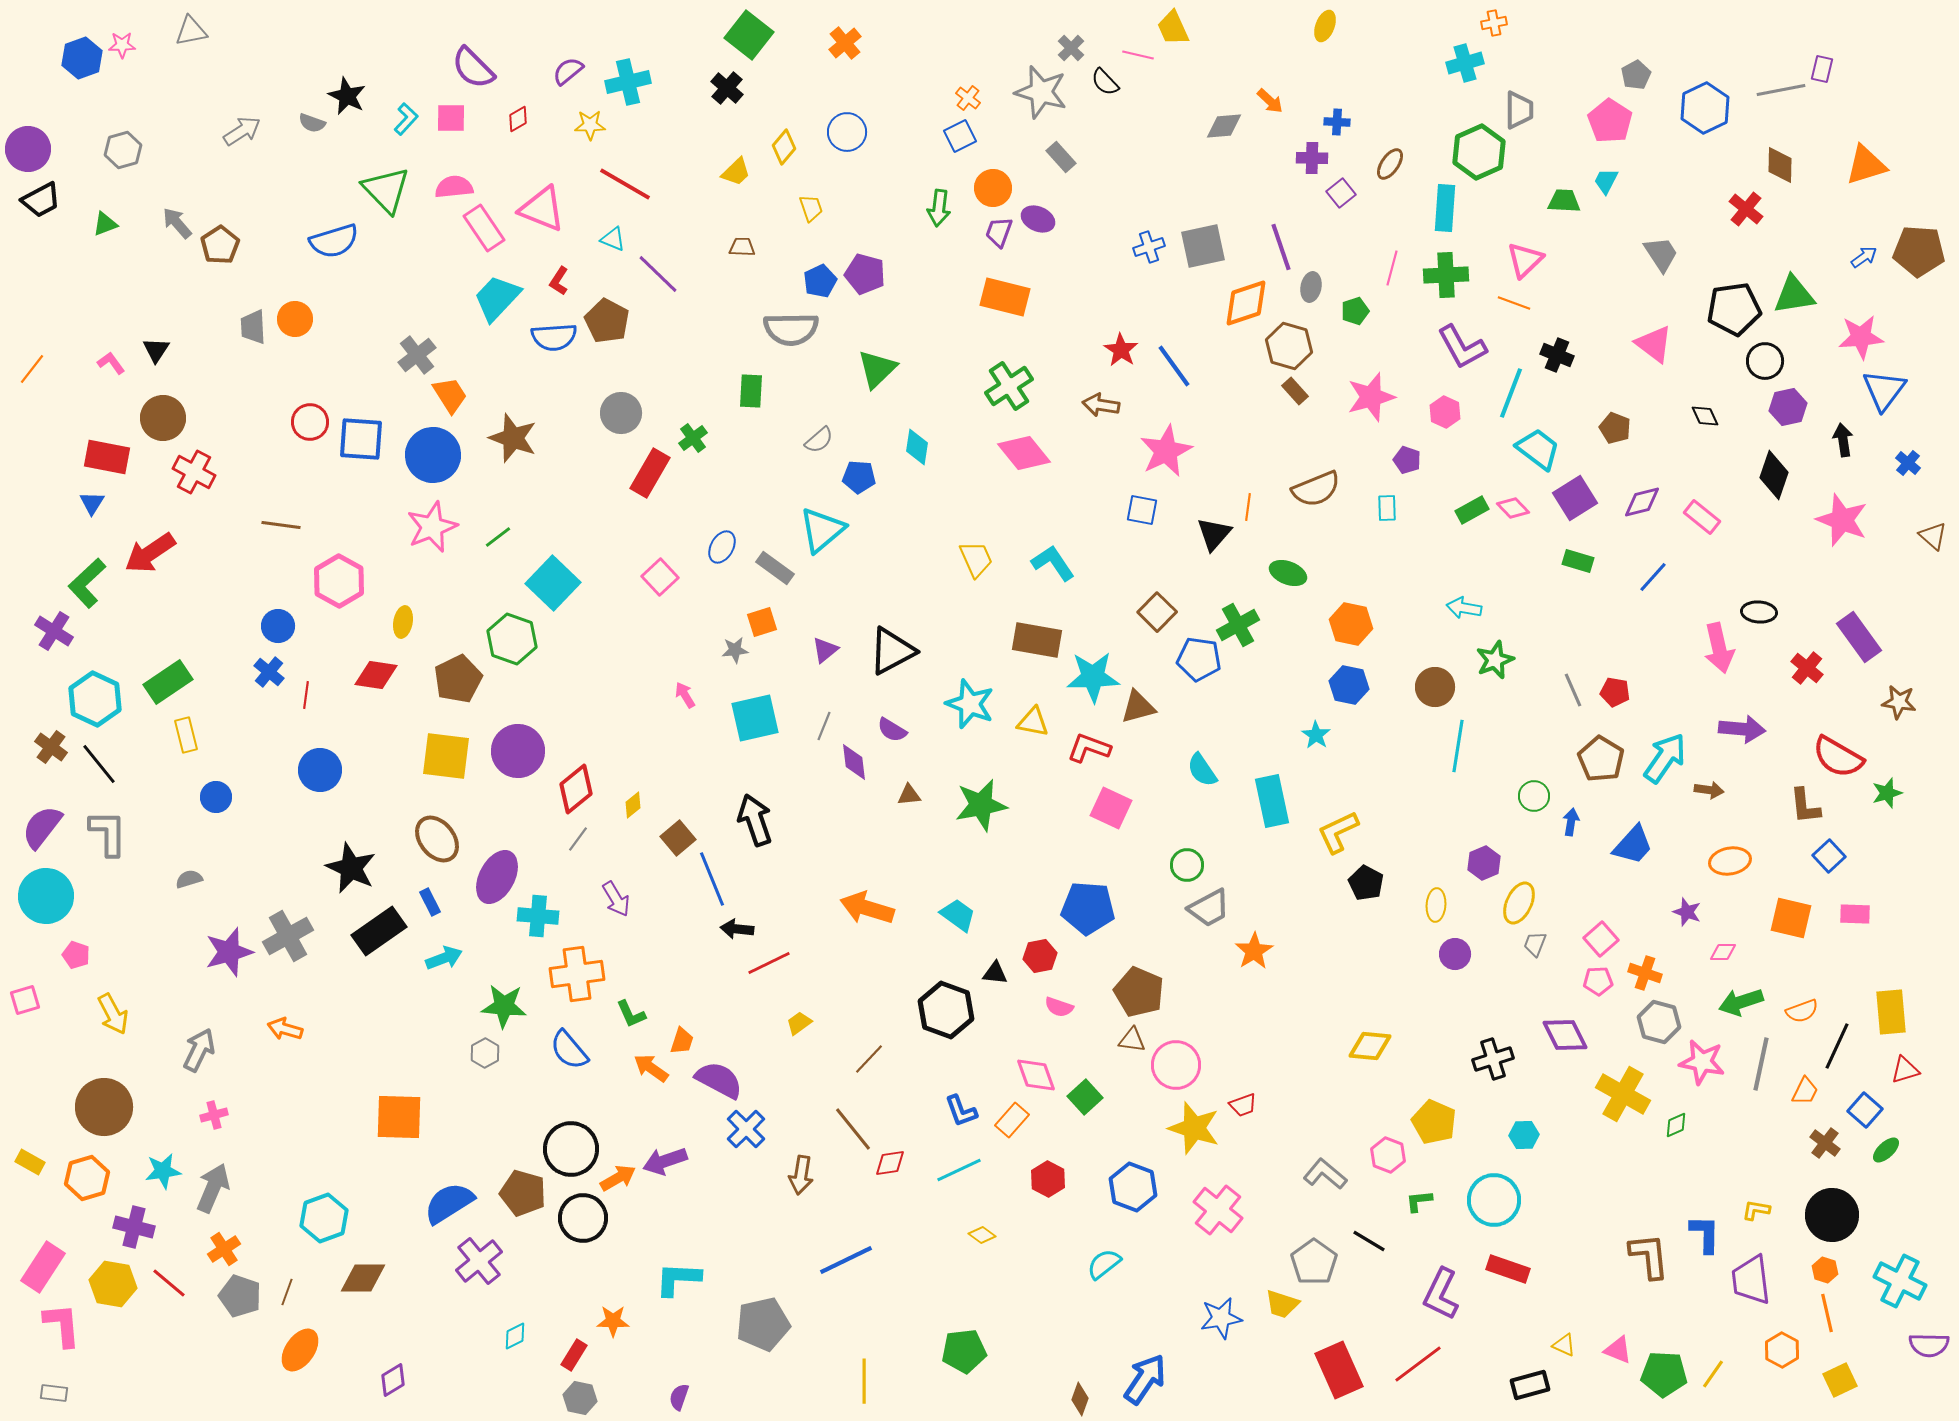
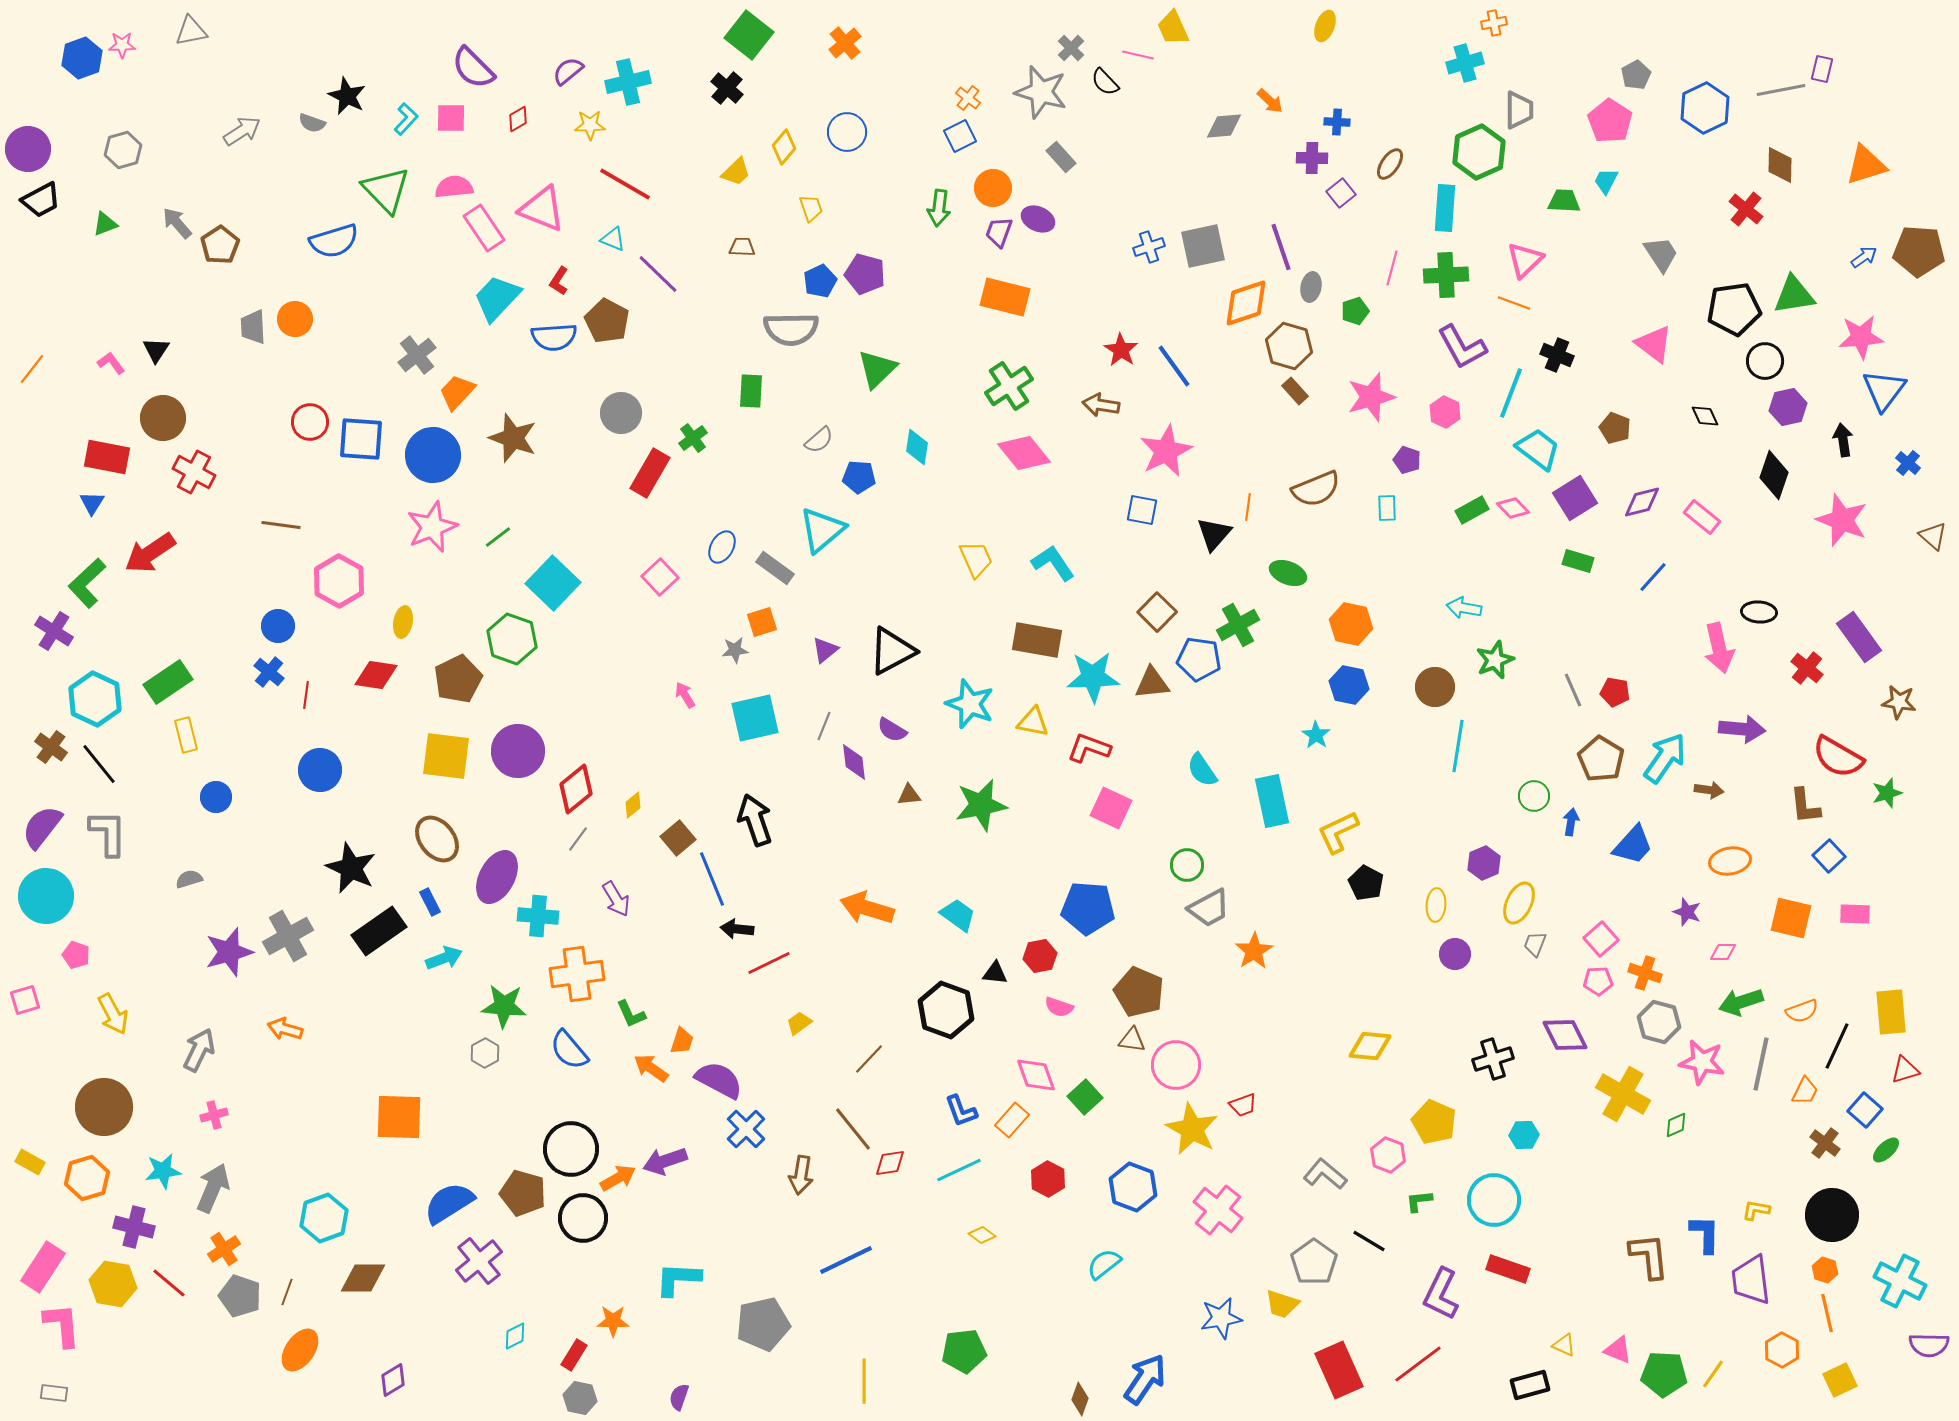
orange trapezoid at (450, 395): moved 7 px right, 3 px up; rotated 105 degrees counterclockwise
brown triangle at (1138, 707): moved 14 px right, 24 px up; rotated 9 degrees clockwise
yellow star at (1194, 1128): moved 2 px left, 1 px down; rotated 10 degrees clockwise
